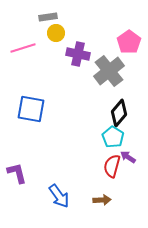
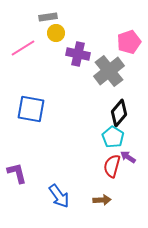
pink pentagon: rotated 15 degrees clockwise
pink line: rotated 15 degrees counterclockwise
